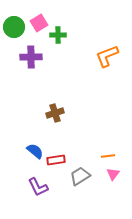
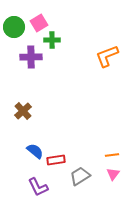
green cross: moved 6 px left, 5 px down
brown cross: moved 32 px left, 2 px up; rotated 24 degrees counterclockwise
orange line: moved 4 px right, 1 px up
